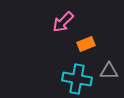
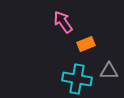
pink arrow: rotated 100 degrees clockwise
